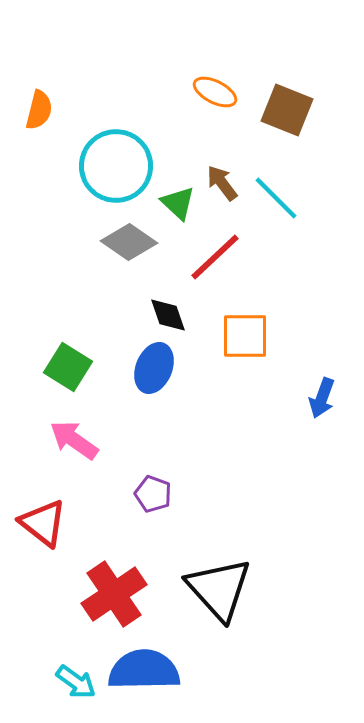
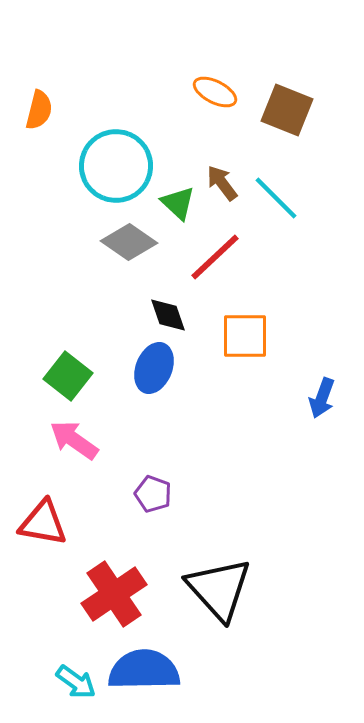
green square: moved 9 px down; rotated 6 degrees clockwise
red triangle: rotated 28 degrees counterclockwise
